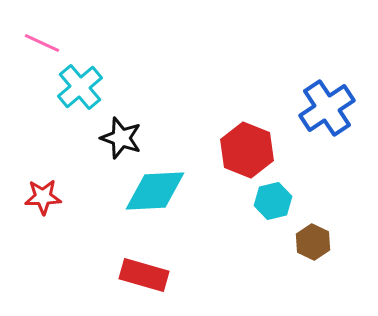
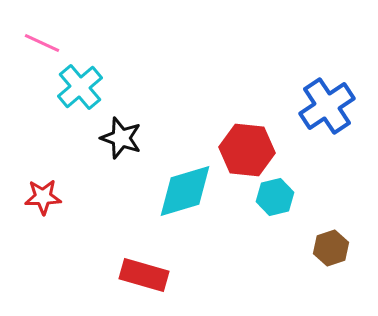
blue cross: moved 2 px up
red hexagon: rotated 16 degrees counterclockwise
cyan diamond: moved 30 px right; rotated 14 degrees counterclockwise
cyan hexagon: moved 2 px right, 4 px up
brown hexagon: moved 18 px right, 6 px down; rotated 16 degrees clockwise
